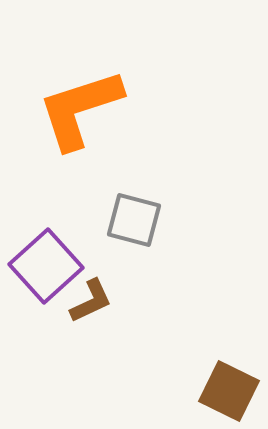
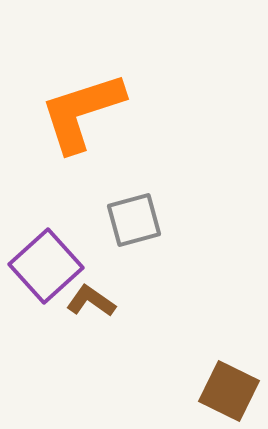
orange L-shape: moved 2 px right, 3 px down
gray square: rotated 30 degrees counterclockwise
brown L-shape: rotated 120 degrees counterclockwise
